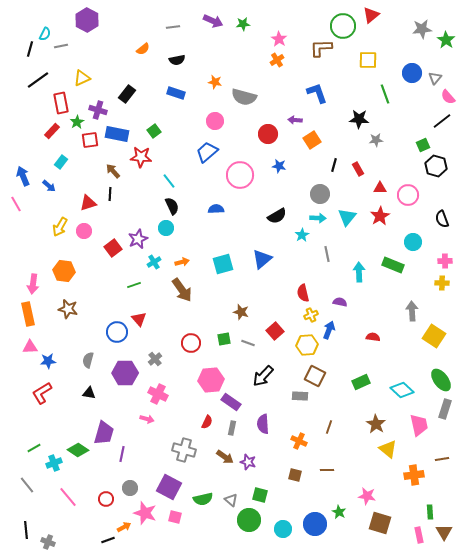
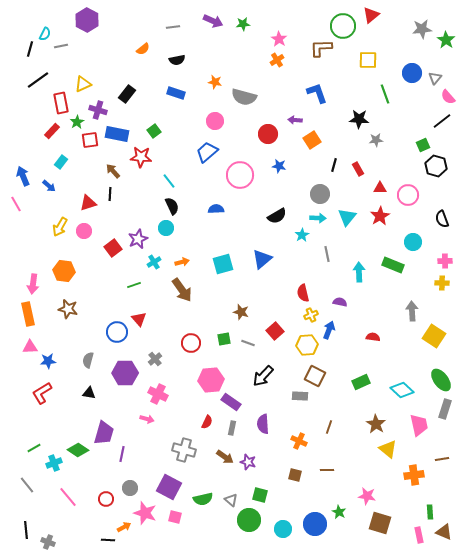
yellow triangle at (82, 78): moved 1 px right, 6 px down
brown triangle at (444, 532): rotated 36 degrees counterclockwise
black line at (108, 540): rotated 24 degrees clockwise
